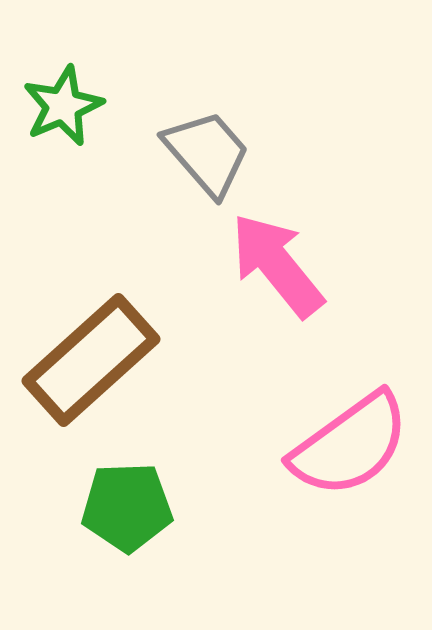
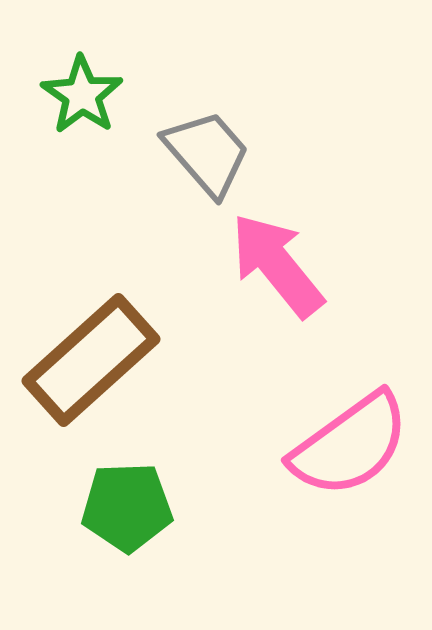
green star: moved 19 px right, 11 px up; rotated 14 degrees counterclockwise
